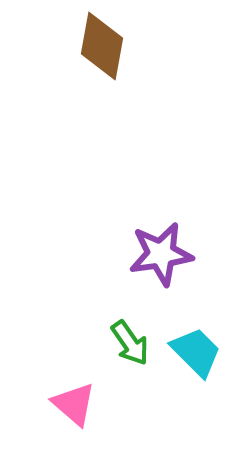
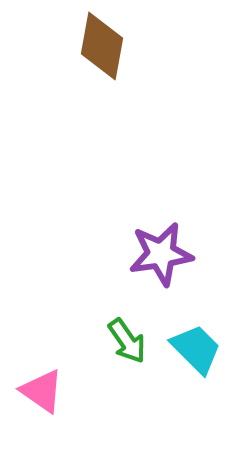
green arrow: moved 3 px left, 2 px up
cyan trapezoid: moved 3 px up
pink triangle: moved 32 px left, 13 px up; rotated 6 degrees counterclockwise
